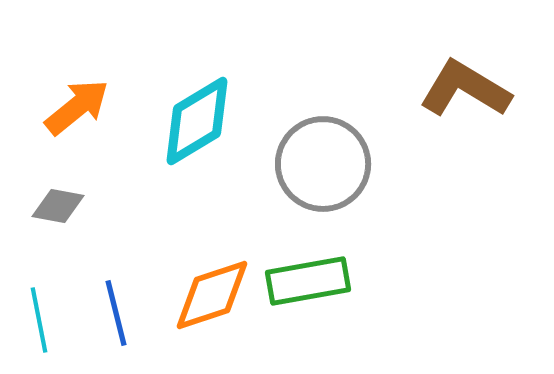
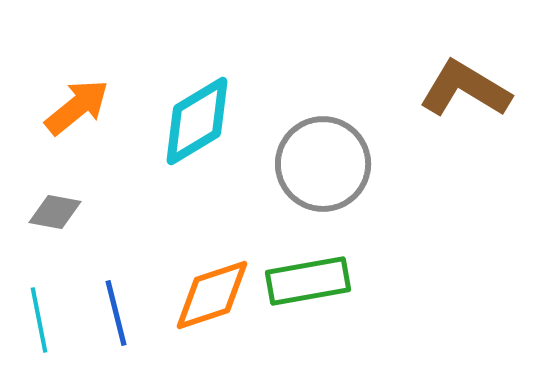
gray diamond: moved 3 px left, 6 px down
